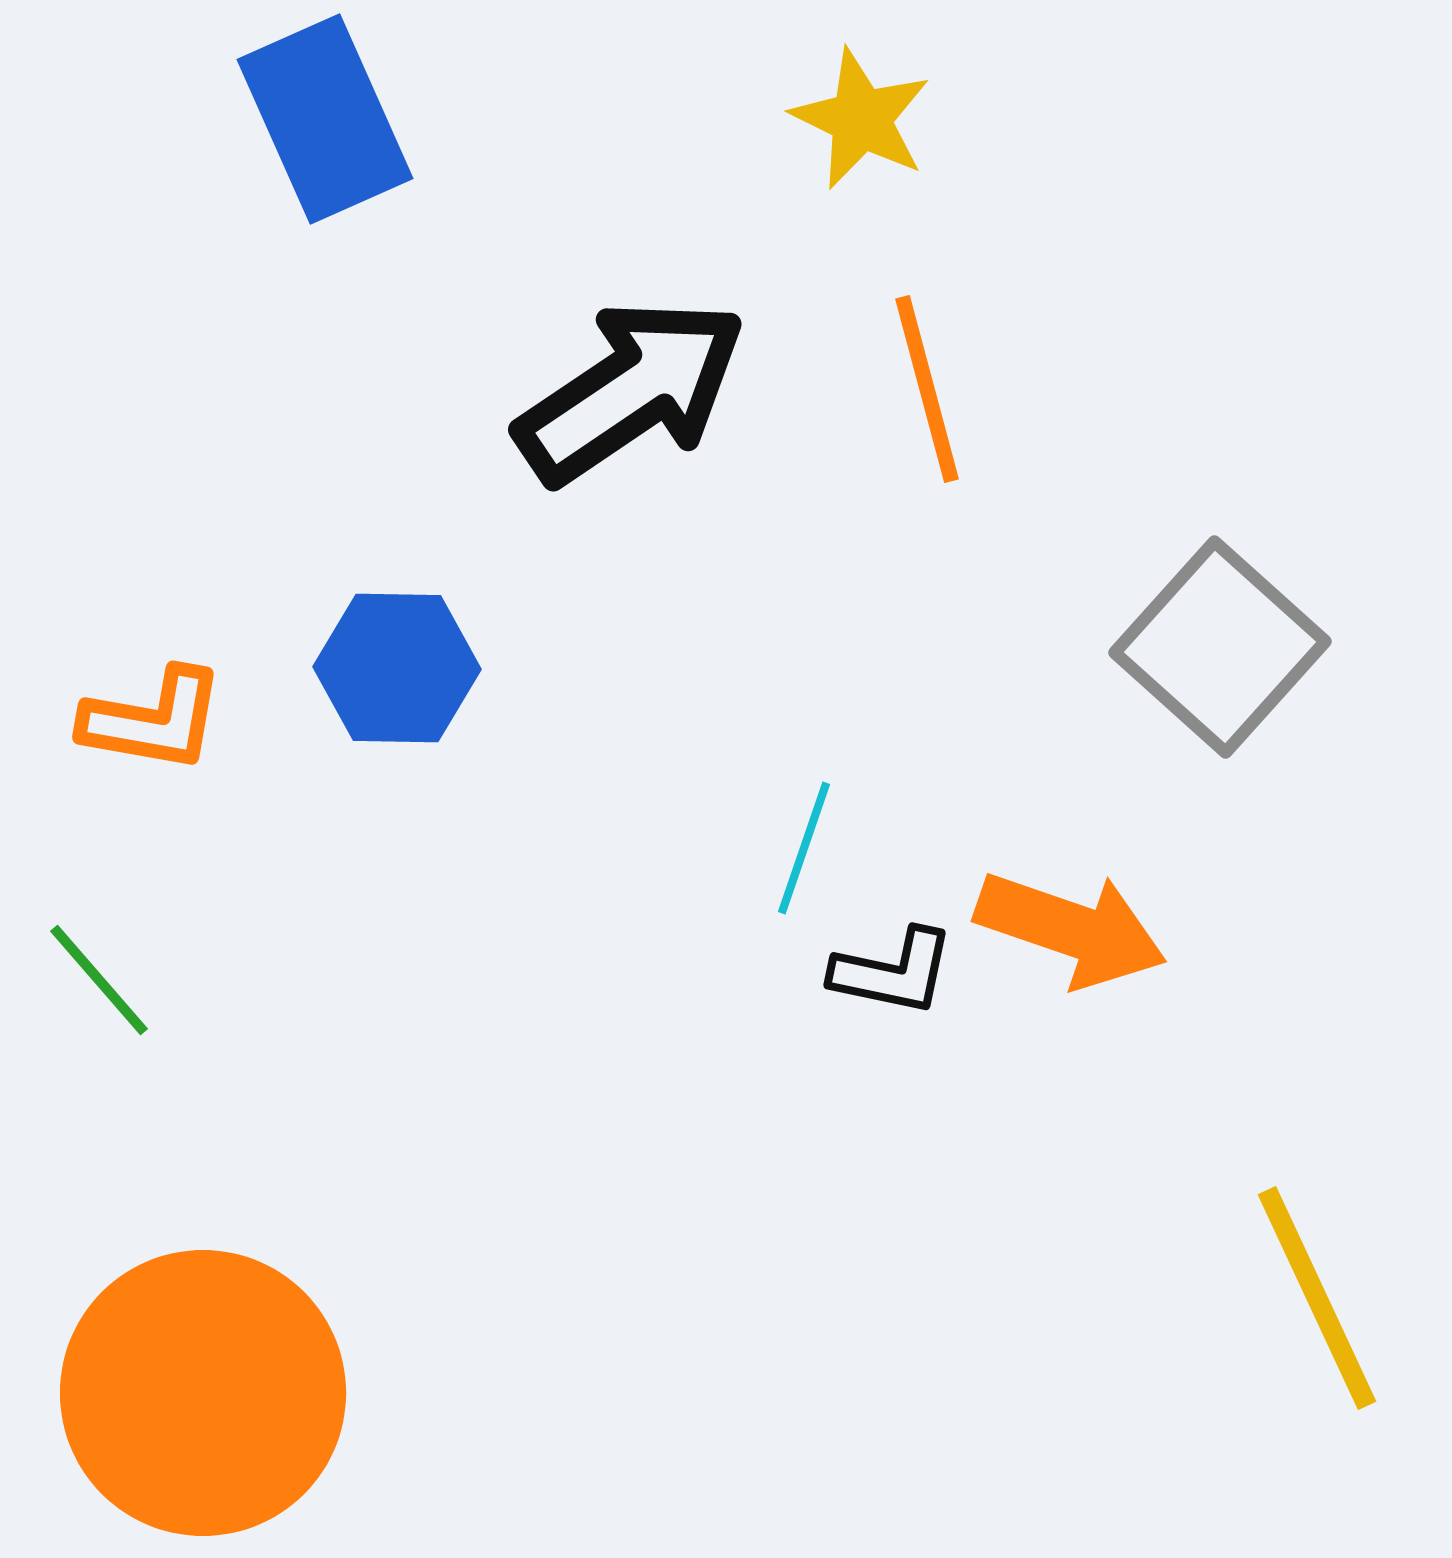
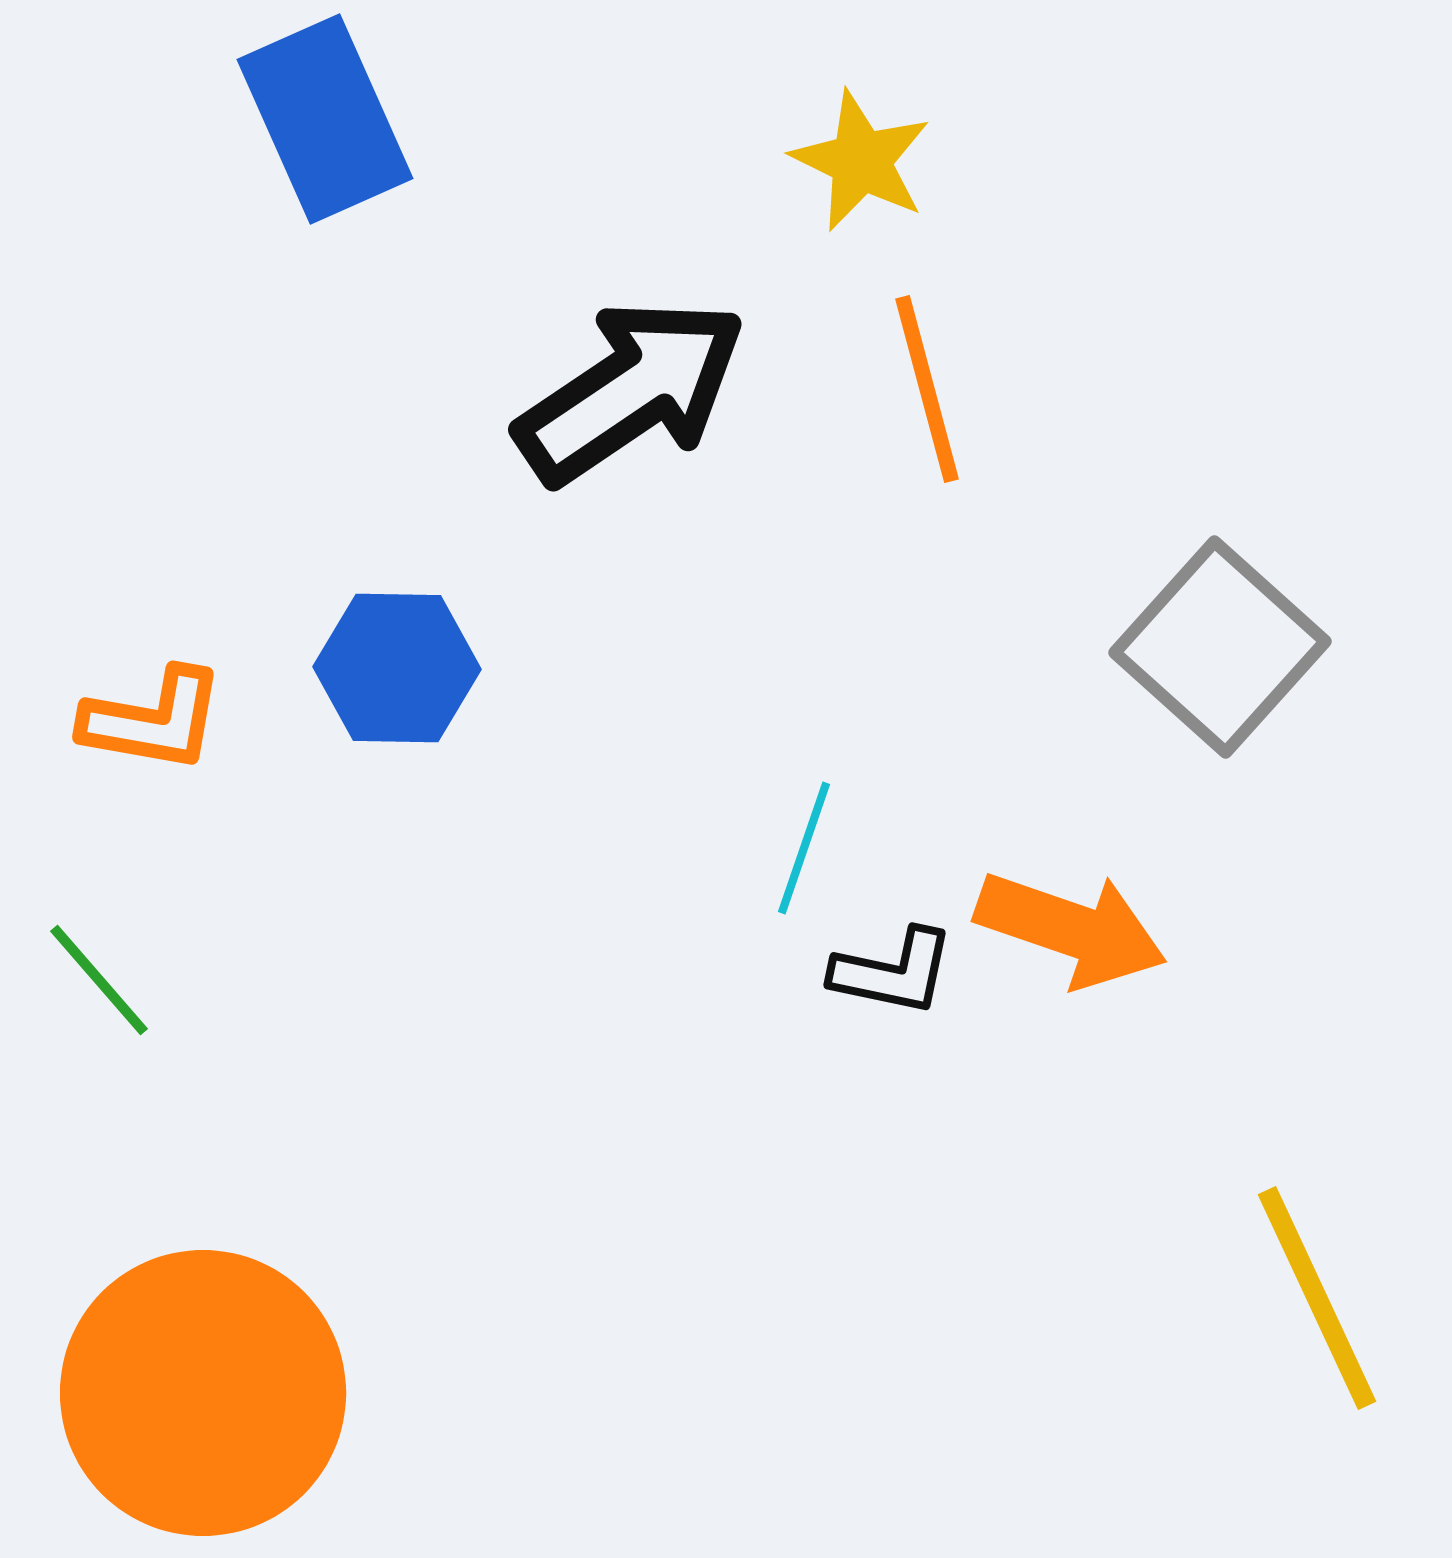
yellow star: moved 42 px down
